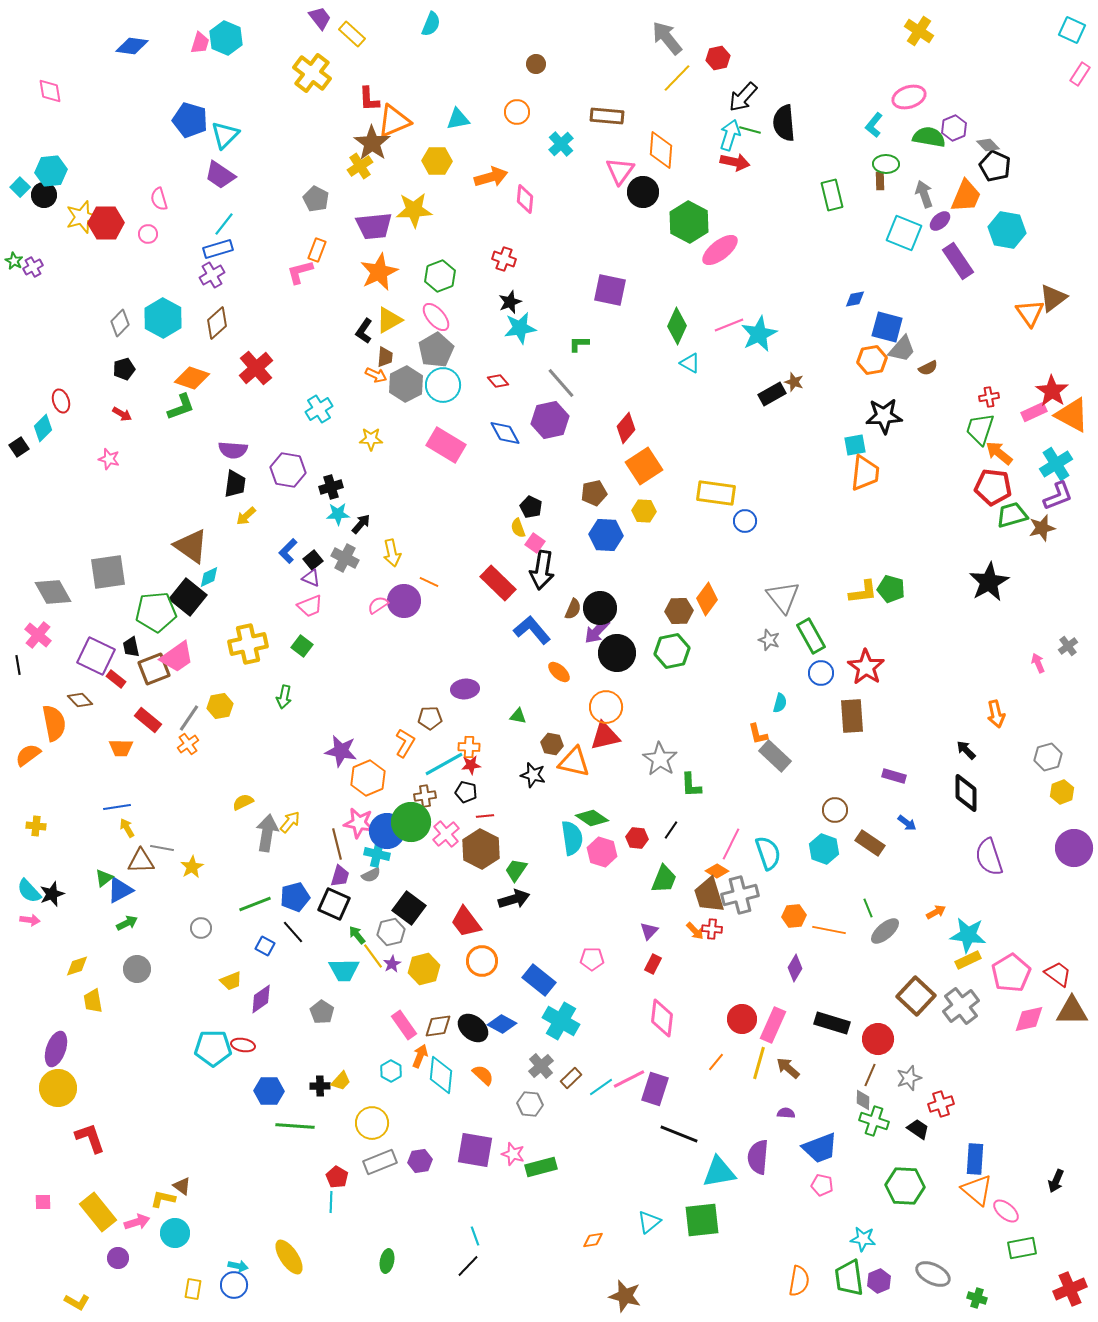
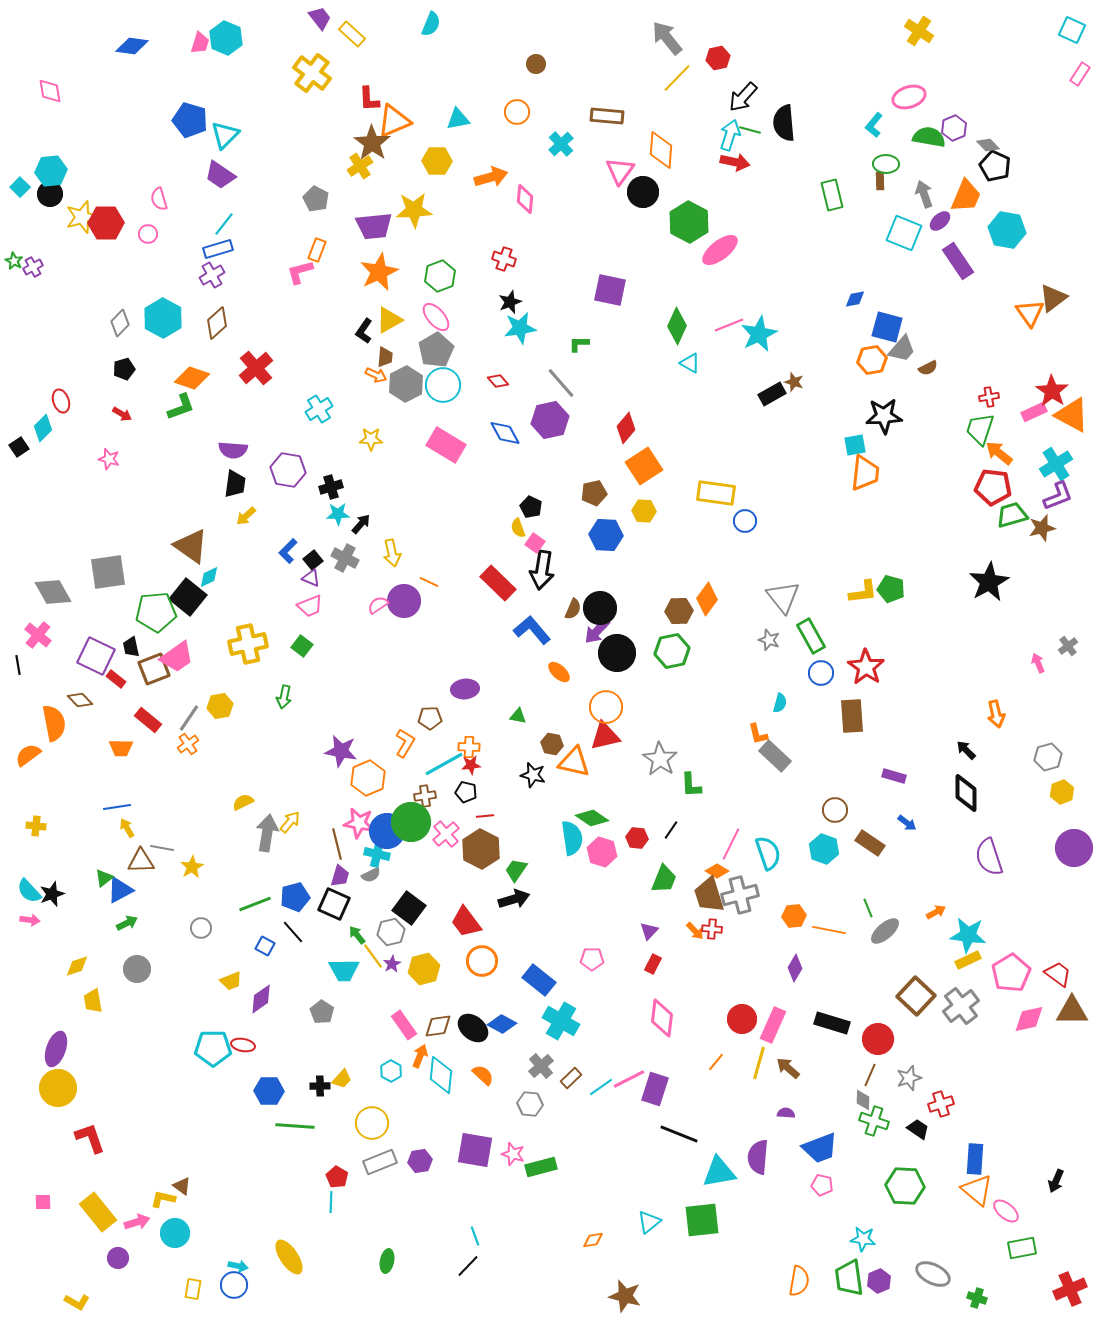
black circle at (44, 195): moved 6 px right, 1 px up
yellow trapezoid at (341, 1081): moved 1 px right, 2 px up
